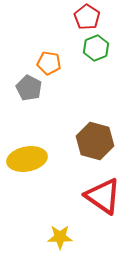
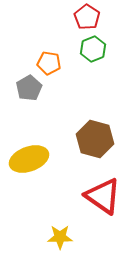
green hexagon: moved 3 px left, 1 px down
gray pentagon: rotated 15 degrees clockwise
brown hexagon: moved 2 px up
yellow ellipse: moved 2 px right; rotated 9 degrees counterclockwise
